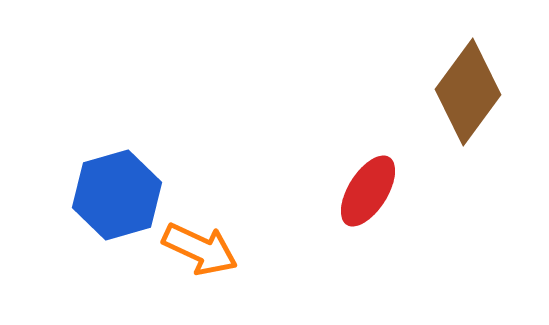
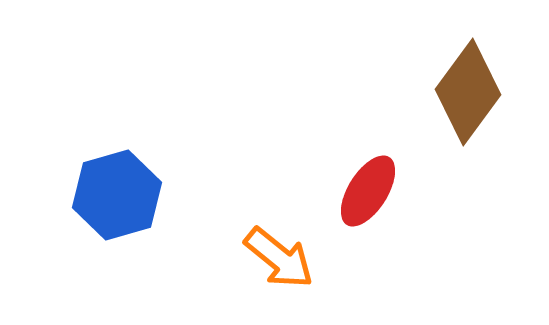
orange arrow: moved 79 px right, 9 px down; rotated 14 degrees clockwise
